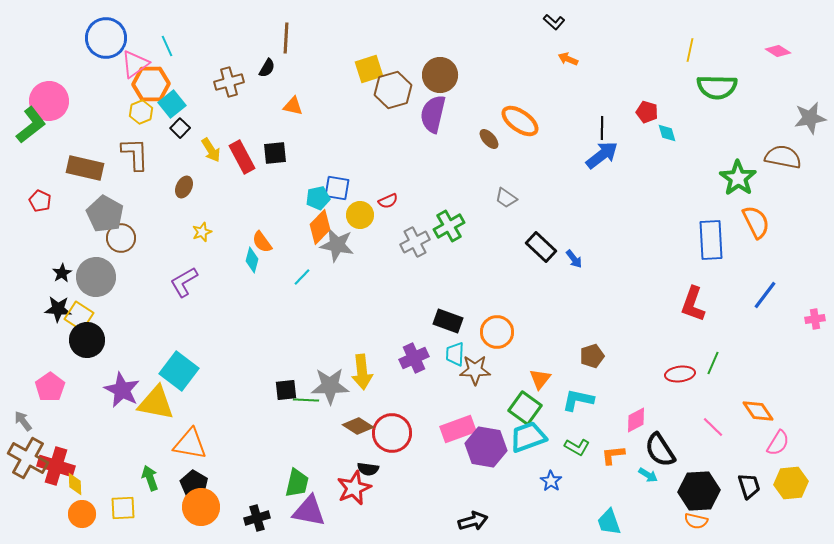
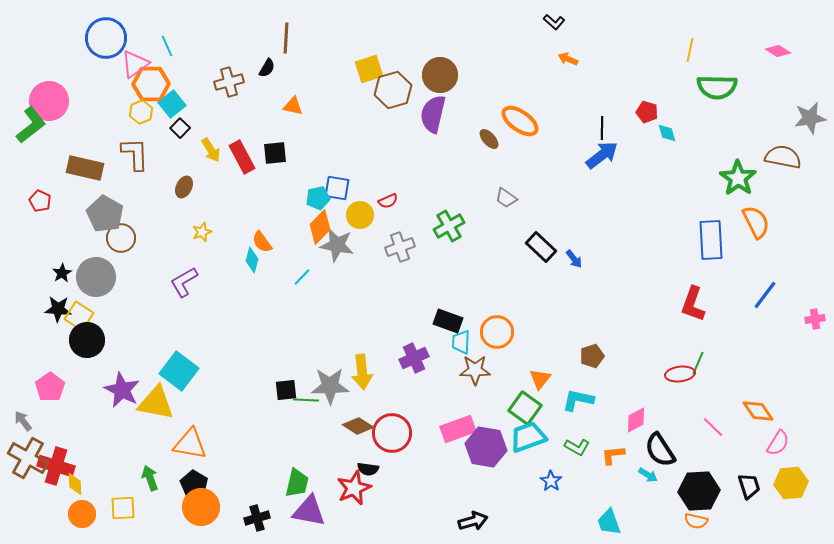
gray cross at (415, 242): moved 15 px left, 5 px down; rotated 8 degrees clockwise
cyan trapezoid at (455, 354): moved 6 px right, 12 px up
green line at (713, 363): moved 15 px left
